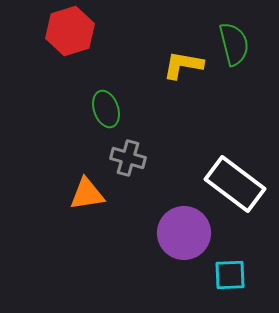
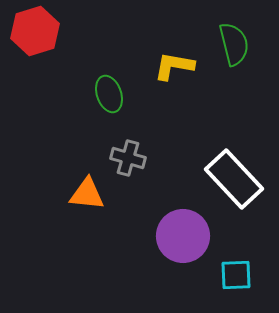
red hexagon: moved 35 px left
yellow L-shape: moved 9 px left, 1 px down
green ellipse: moved 3 px right, 15 px up
white rectangle: moved 1 px left, 5 px up; rotated 10 degrees clockwise
orange triangle: rotated 15 degrees clockwise
purple circle: moved 1 px left, 3 px down
cyan square: moved 6 px right
